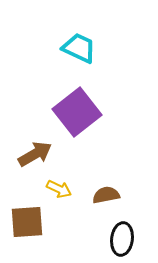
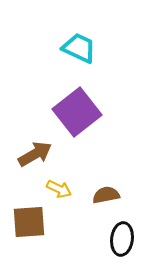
brown square: moved 2 px right
